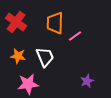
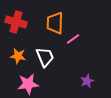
red cross: rotated 20 degrees counterclockwise
pink line: moved 2 px left, 3 px down
